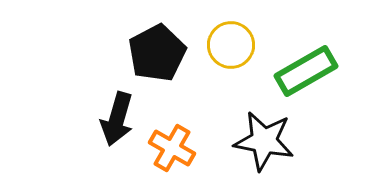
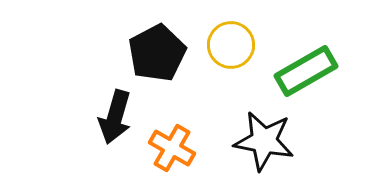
black arrow: moved 2 px left, 2 px up
